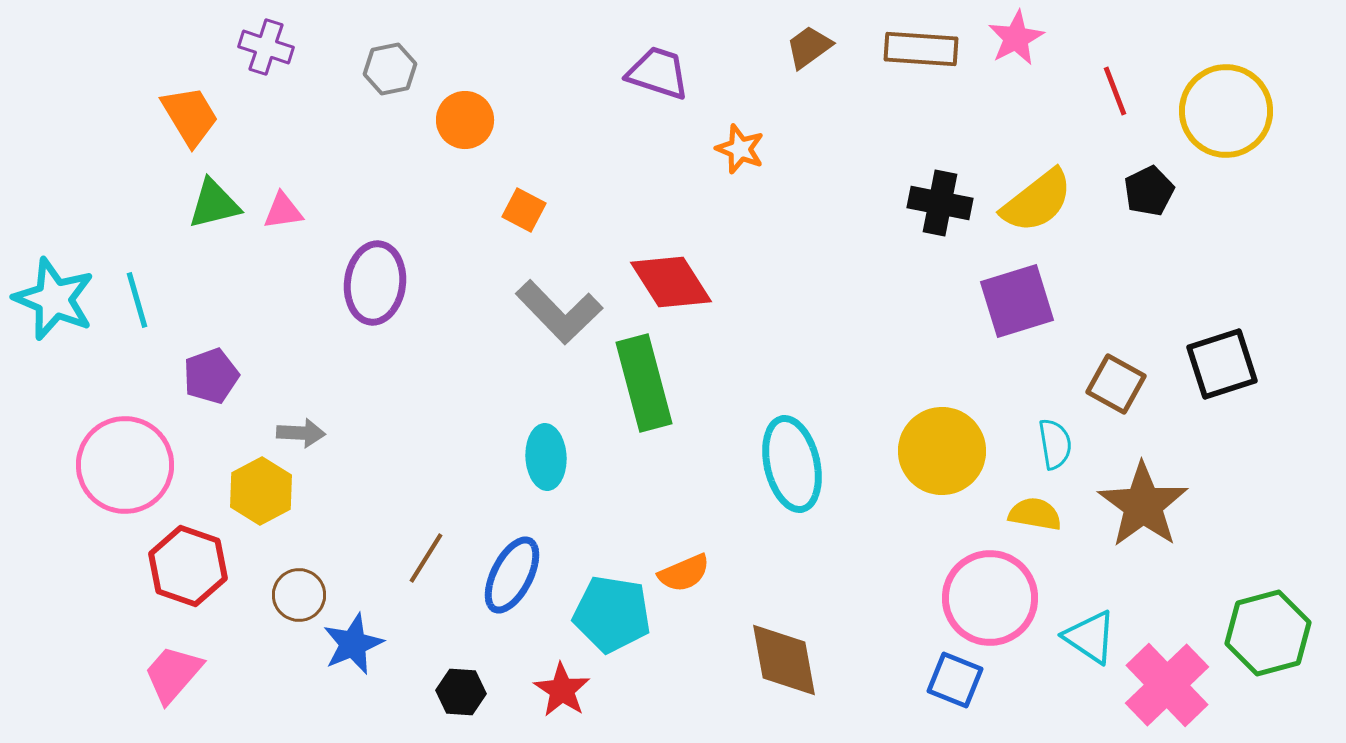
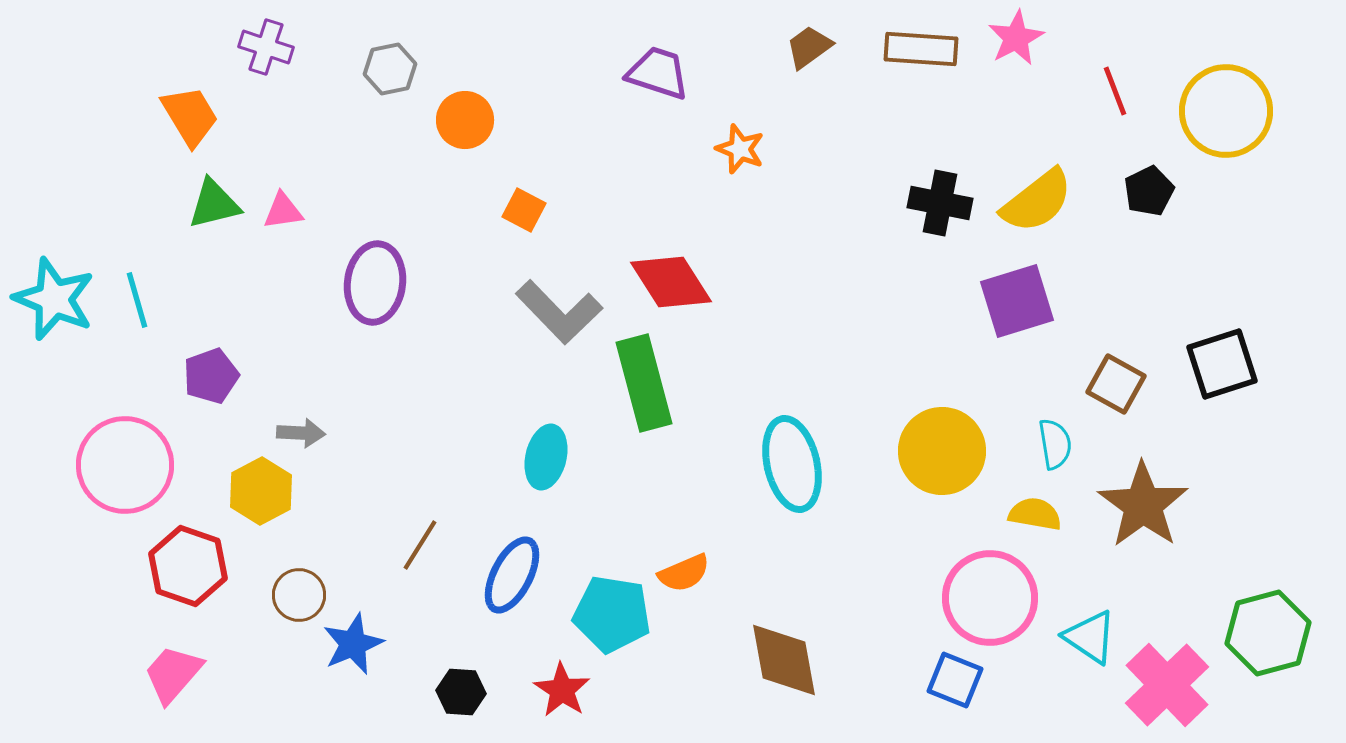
cyan ellipse at (546, 457): rotated 16 degrees clockwise
brown line at (426, 558): moved 6 px left, 13 px up
